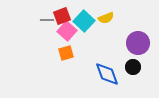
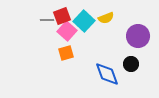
purple circle: moved 7 px up
black circle: moved 2 px left, 3 px up
